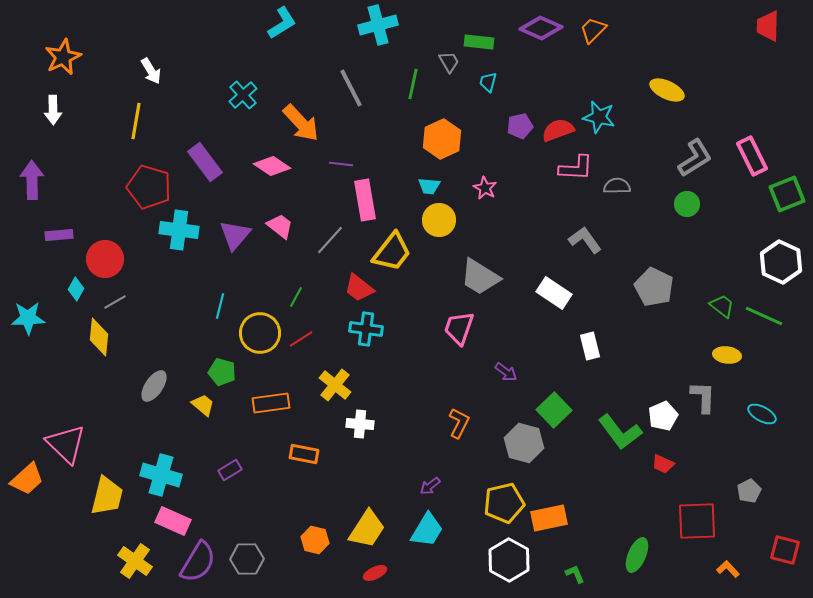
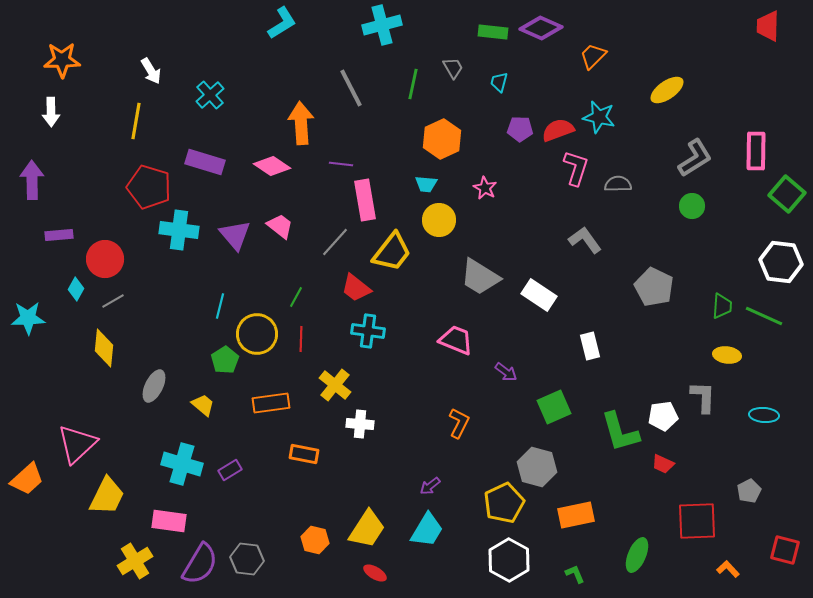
cyan cross at (378, 25): moved 4 px right
orange trapezoid at (593, 30): moved 26 px down
green rectangle at (479, 42): moved 14 px right, 10 px up
orange star at (63, 57): moved 1 px left, 3 px down; rotated 24 degrees clockwise
gray trapezoid at (449, 62): moved 4 px right, 6 px down
cyan trapezoid at (488, 82): moved 11 px right
yellow ellipse at (667, 90): rotated 60 degrees counterclockwise
cyan cross at (243, 95): moved 33 px left
white arrow at (53, 110): moved 2 px left, 2 px down
orange arrow at (301, 123): rotated 141 degrees counterclockwise
purple pentagon at (520, 126): moved 3 px down; rotated 15 degrees clockwise
pink rectangle at (752, 156): moved 4 px right, 5 px up; rotated 27 degrees clockwise
purple rectangle at (205, 162): rotated 36 degrees counterclockwise
pink L-shape at (576, 168): rotated 75 degrees counterclockwise
cyan trapezoid at (429, 186): moved 3 px left, 2 px up
gray semicircle at (617, 186): moved 1 px right, 2 px up
green square at (787, 194): rotated 27 degrees counterclockwise
green circle at (687, 204): moved 5 px right, 2 px down
purple triangle at (235, 235): rotated 20 degrees counterclockwise
gray line at (330, 240): moved 5 px right, 2 px down
white hexagon at (781, 262): rotated 18 degrees counterclockwise
red trapezoid at (359, 288): moved 3 px left
white rectangle at (554, 293): moved 15 px left, 2 px down
gray line at (115, 302): moved 2 px left, 1 px up
green trapezoid at (722, 306): rotated 56 degrees clockwise
pink trapezoid at (459, 328): moved 3 px left, 12 px down; rotated 93 degrees clockwise
cyan cross at (366, 329): moved 2 px right, 2 px down
yellow circle at (260, 333): moved 3 px left, 1 px down
yellow diamond at (99, 337): moved 5 px right, 11 px down
red line at (301, 339): rotated 55 degrees counterclockwise
green pentagon at (222, 372): moved 3 px right, 12 px up; rotated 24 degrees clockwise
gray ellipse at (154, 386): rotated 8 degrees counterclockwise
green square at (554, 410): moved 3 px up; rotated 20 degrees clockwise
cyan ellipse at (762, 414): moved 2 px right, 1 px down; rotated 24 degrees counterclockwise
white pentagon at (663, 416): rotated 16 degrees clockwise
green L-shape at (620, 432): rotated 21 degrees clockwise
gray hexagon at (524, 443): moved 13 px right, 24 px down
pink triangle at (66, 444): moved 11 px right; rotated 33 degrees clockwise
cyan cross at (161, 475): moved 21 px right, 11 px up
yellow trapezoid at (107, 496): rotated 12 degrees clockwise
yellow pentagon at (504, 503): rotated 12 degrees counterclockwise
orange rectangle at (549, 518): moved 27 px right, 3 px up
pink rectangle at (173, 521): moved 4 px left; rotated 16 degrees counterclockwise
gray hexagon at (247, 559): rotated 8 degrees clockwise
yellow cross at (135, 561): rotated 24 degrees clockwise
purple semicircle at (198, 562): moved 2 px right, 2 px down
red ellipse at (375, 573): rotated 55 degrees clockwise
